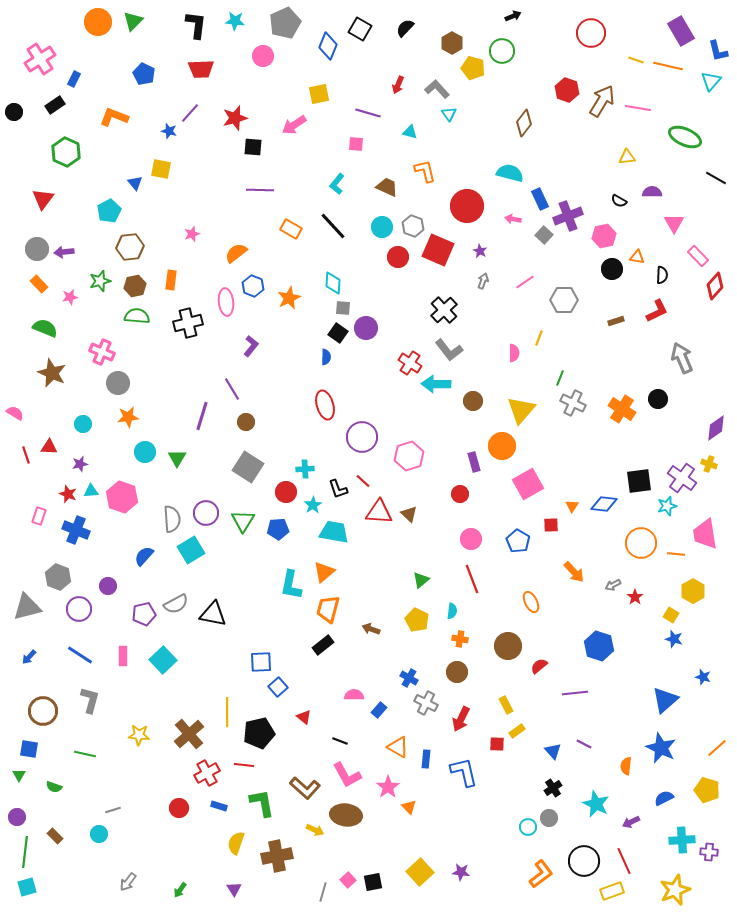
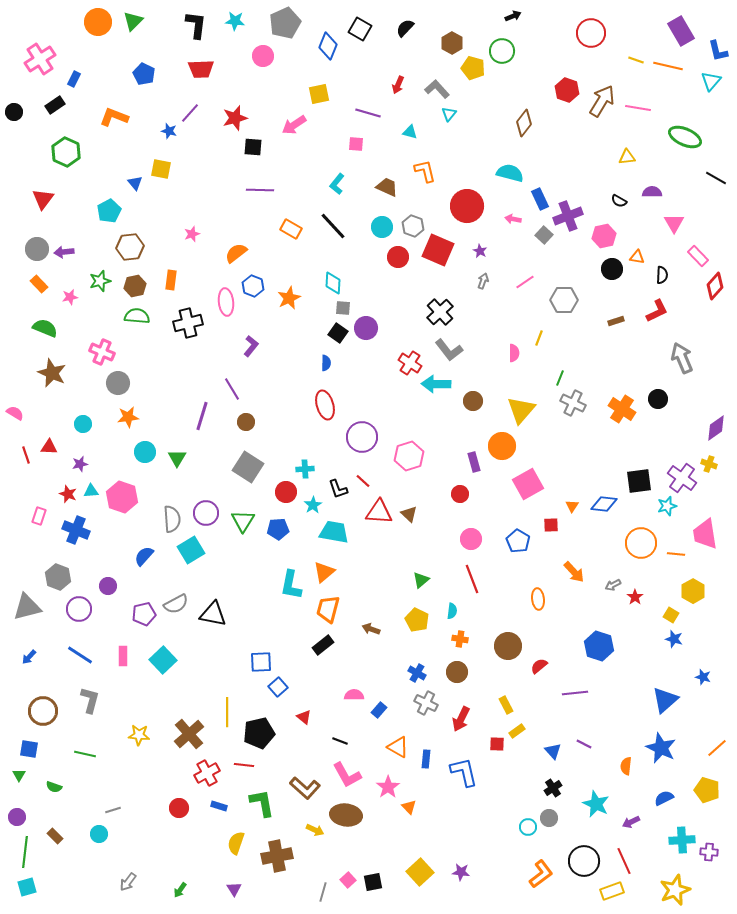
cyan triangle at (449, 114): rotated 14 degrees clockwise
black cross at (444, 310): moved 4 px left, 2 px down
blue semicircle at (326, 357): moved 6 px down
orange ellipse at (531, 602): moved 7 px right, 3 px up; rotated 20 degrees clockwise
blue cross at (409, 678): moved 8 px right, 5 px up
